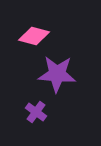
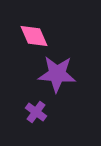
pink diamond: rotated 52 degrees clockwise
